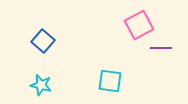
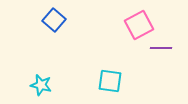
blue square: moved 11 px right, 21 px up
